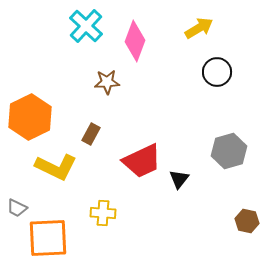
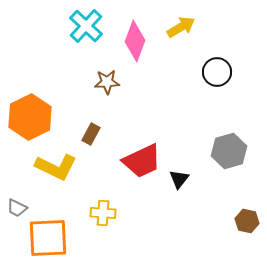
yellow arrow: moved 18 px left, 1 px up
